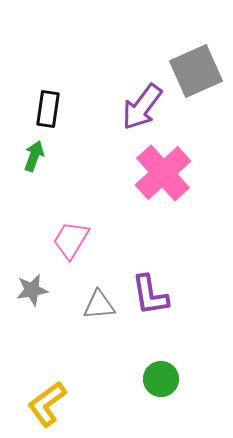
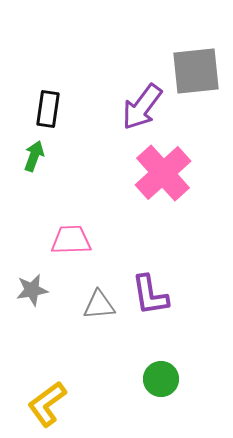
gray square: rotated 18 degrees clockwise
pink trapezoid: rotated 57 degrees clockwise
